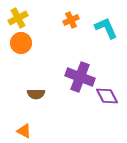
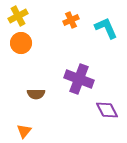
yellow cross: moved 2 px up
purple cross: moved 1 px left, 2 px down
purple diamond: moved 14 px down
orange triangle: rotated 42 degrees clockwise
